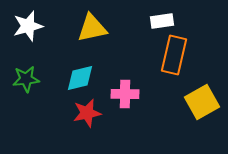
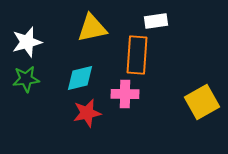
white rectangle: moved 6 px left
white star: moved 1 px left, 16 px down
orange rectangle: moved 37 px left; rotated 9 degrees counterclockwise
